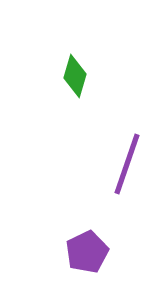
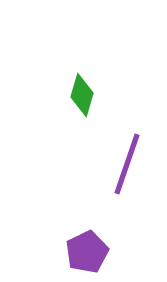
green diamond: moved 7 px right, 19 px down
